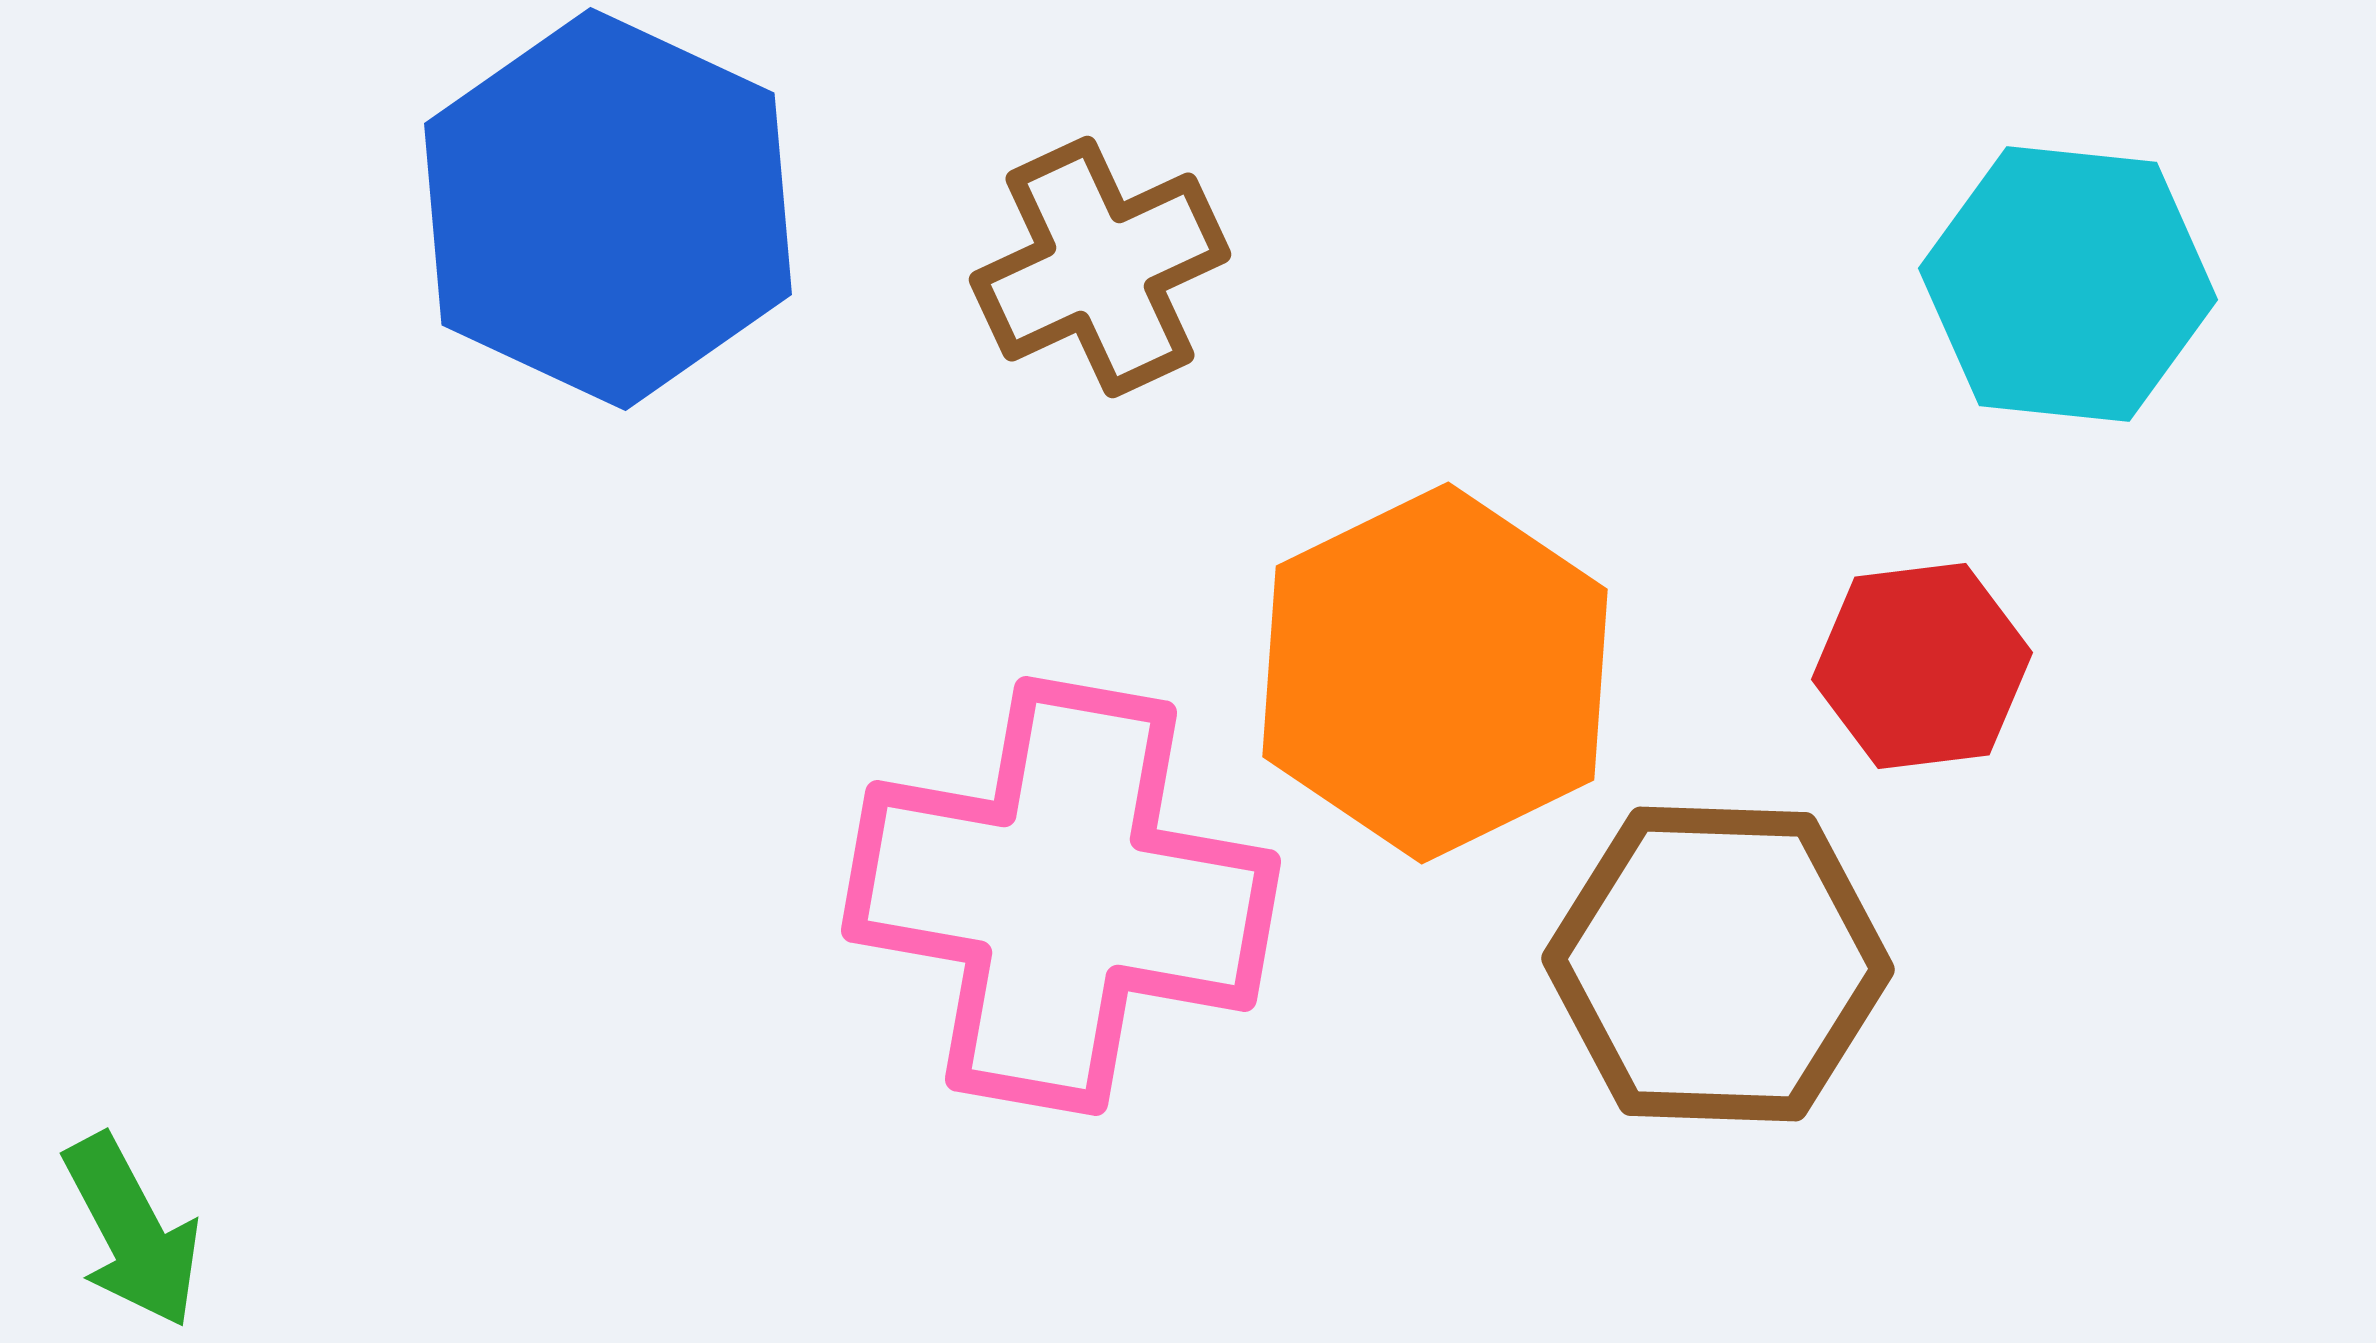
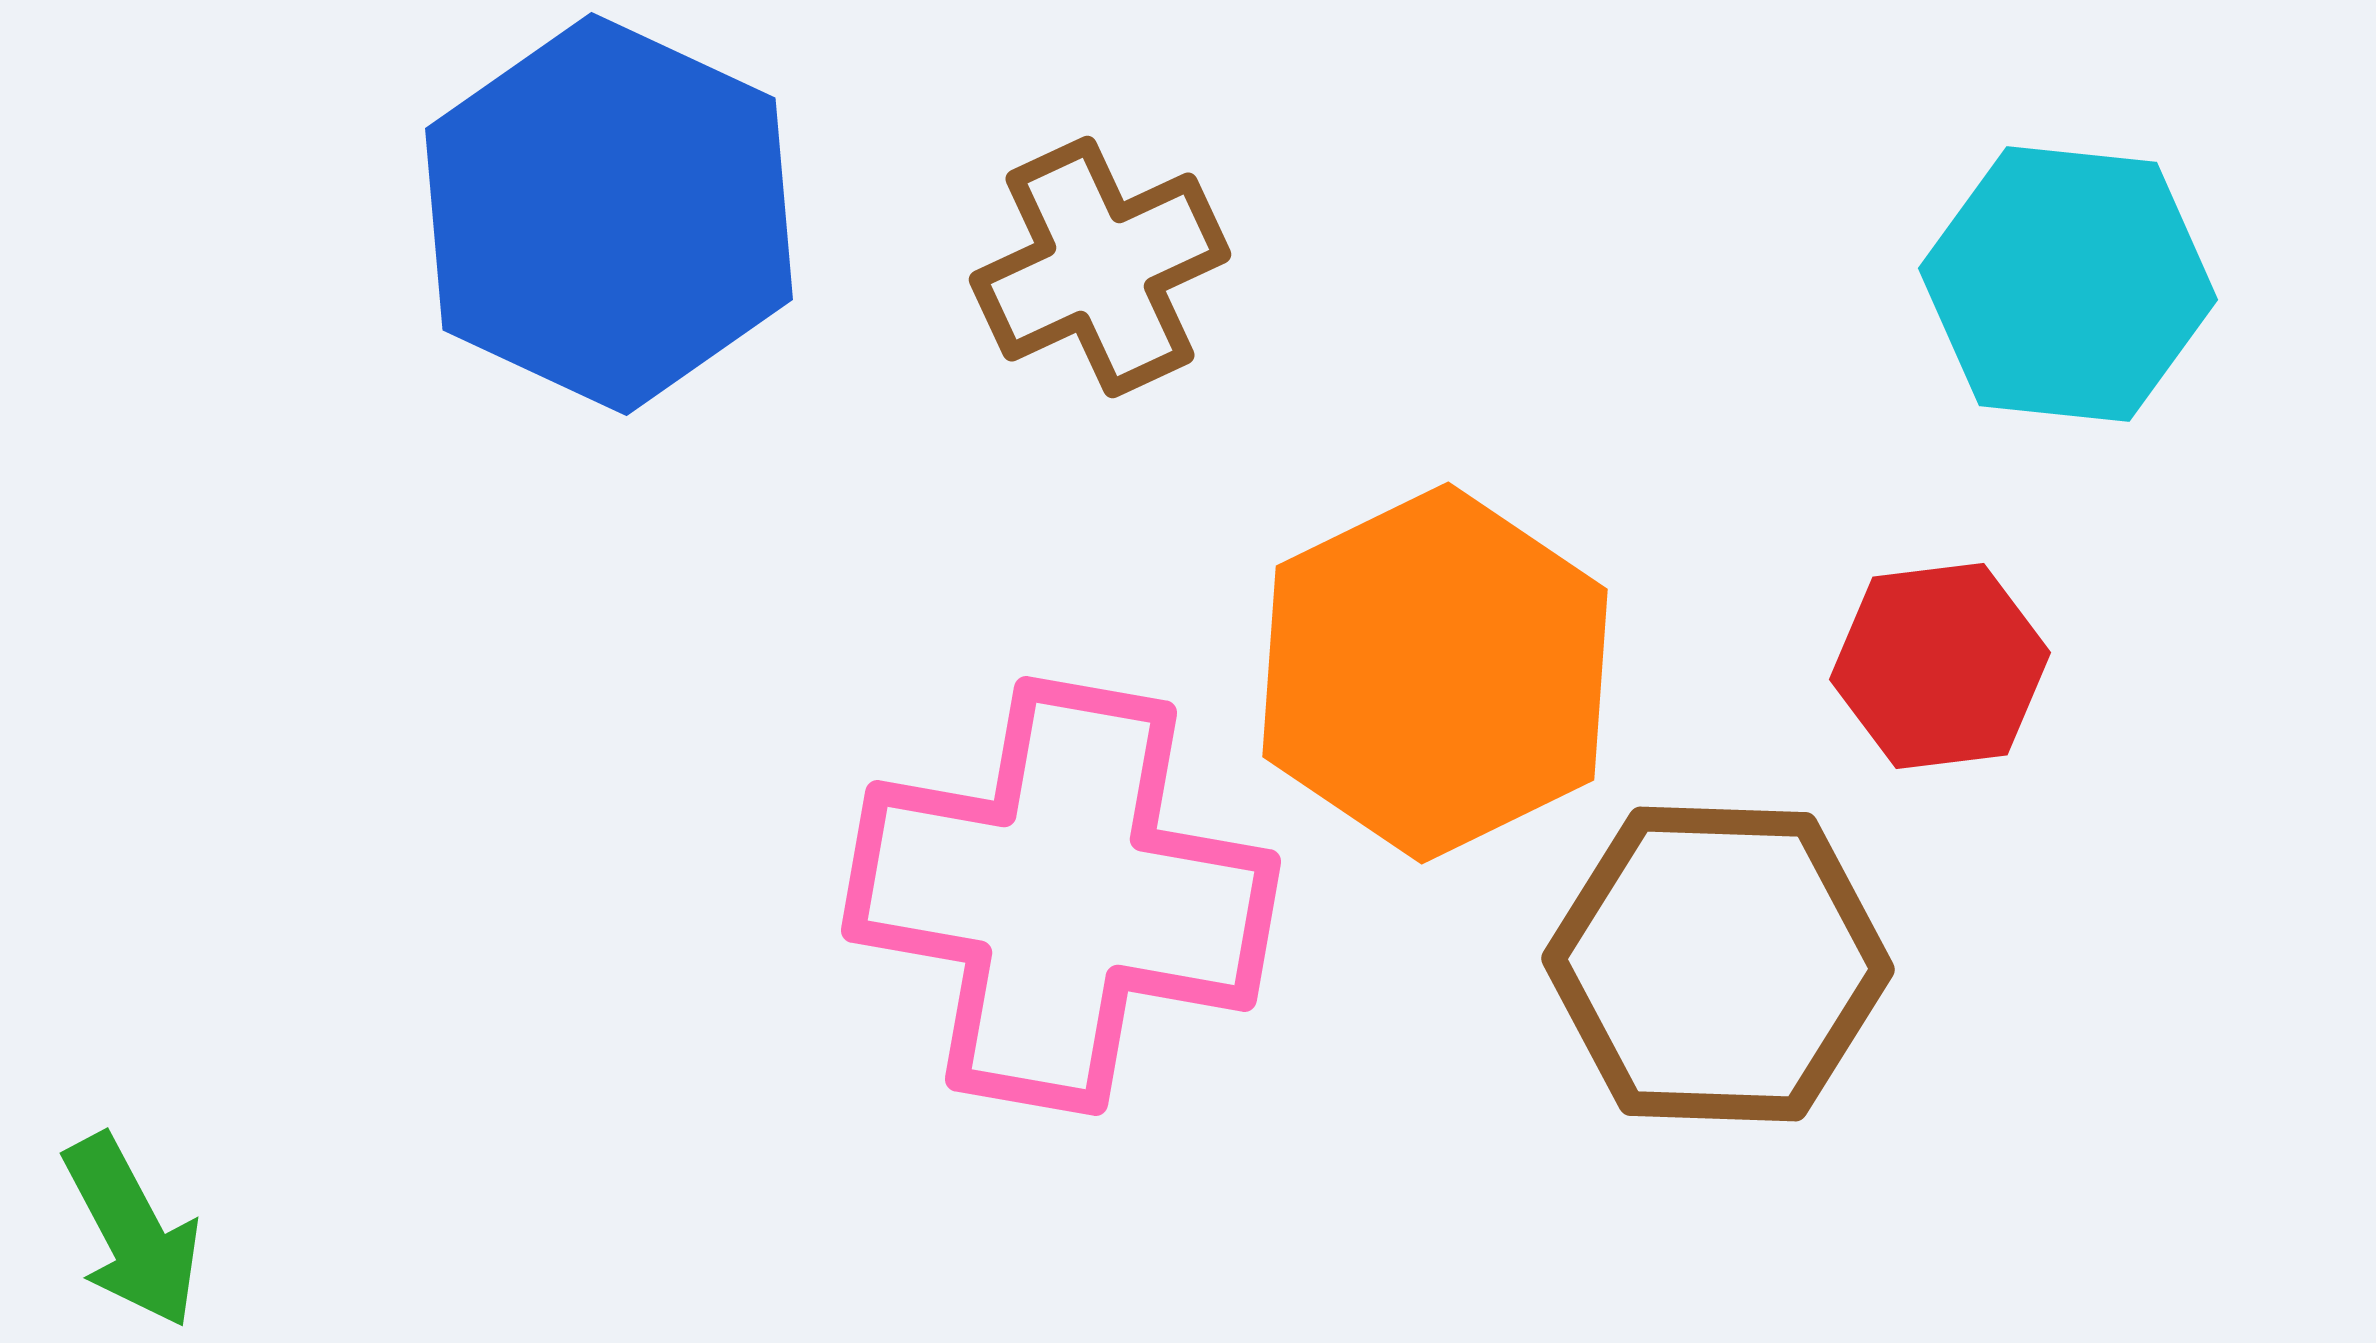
blue hexagon: moved 1 px right, 5 px down
red hexagon: moved 18 px right
